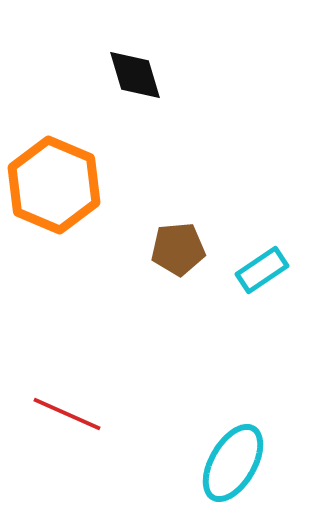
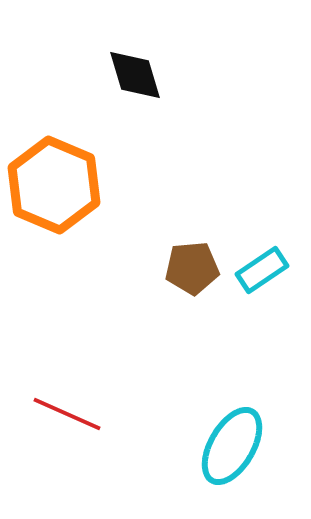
brown pentagon: moved 14 px right, 19 px down
cyan ellipse: moved 1 px left, 17 px up
